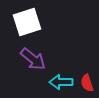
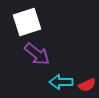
purple arrow: moved 4 px right, 5 px up
red semicircle: moved 2 px down; rotated 96 degrees counterclockwise
